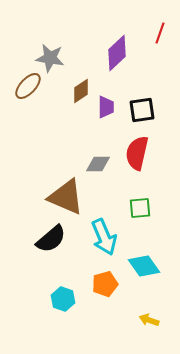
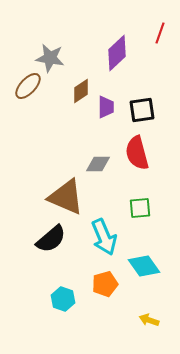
red semicircle: rotated 28 degrees counterclockwise
